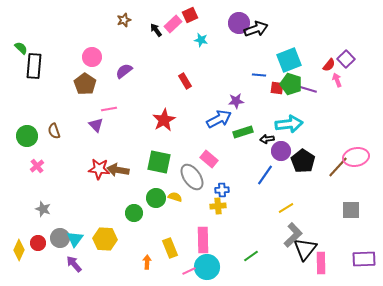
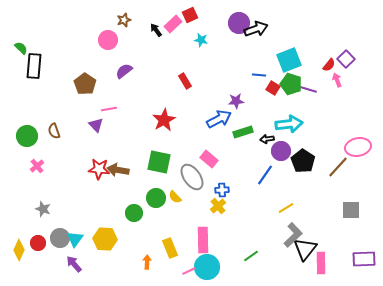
pink circle at (92, 57): moved 16 px right, 17 px up
red square at (277, 88): moved 4 px left; rotated 24 degrees clockwise
pink ellipse at (356, 157): moved 2 px right, 10 px up
yellow semicircle at (175, 197): rotated 152 degrees counterclockwise
yellow cross at (218, 206): rotated 35 degrees counterclockwise
